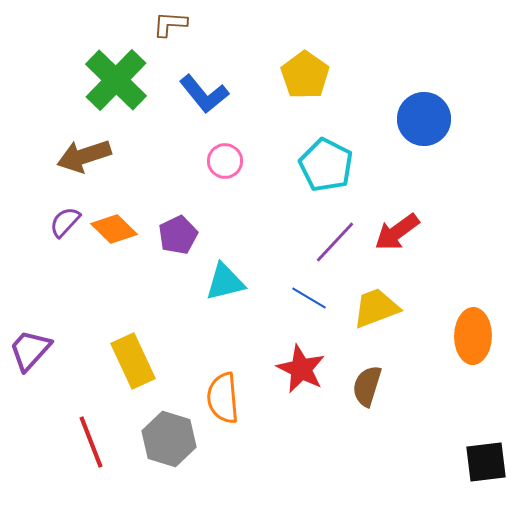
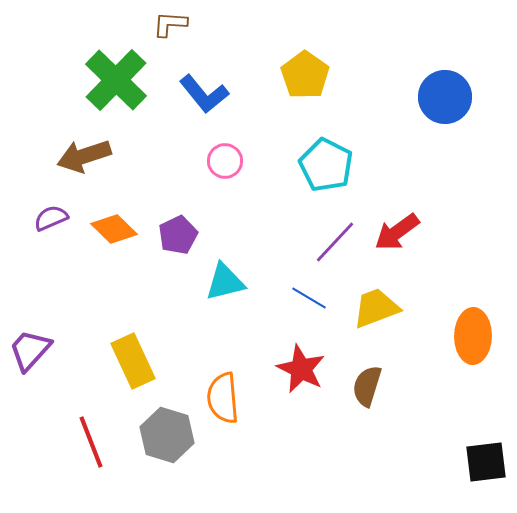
blue circle: moved 21 px right, 22 px up
purple semicircle: moved 14 px left, 4 px up; rotated 24 degrees clockwise
gray hexagon: moved 2 px left, 4 px up
